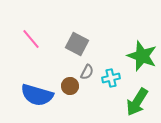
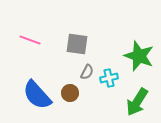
pink line: moved 1 px left, 1 px down; rotated 30 degrees counterclockwise
gray square: rotated 20 degrees counterclockwise
green star: moved 3 px left
cyan cross: moved 2 px left
brown circle: moved 7 px down
blue semicircle: rotated 32 degrees clockwise
